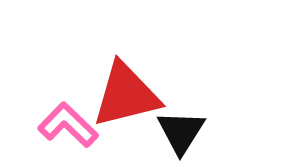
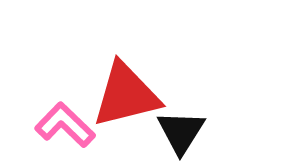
pink L-shape: moved 3 px left
